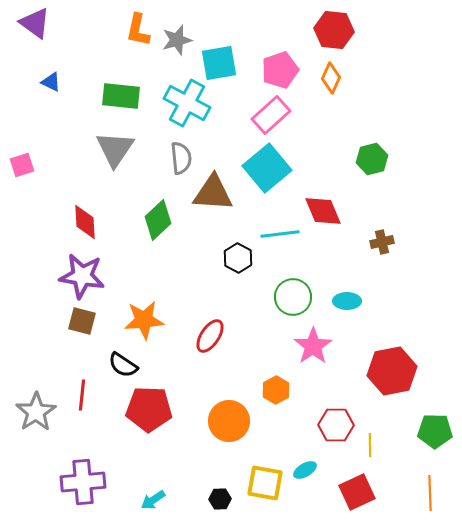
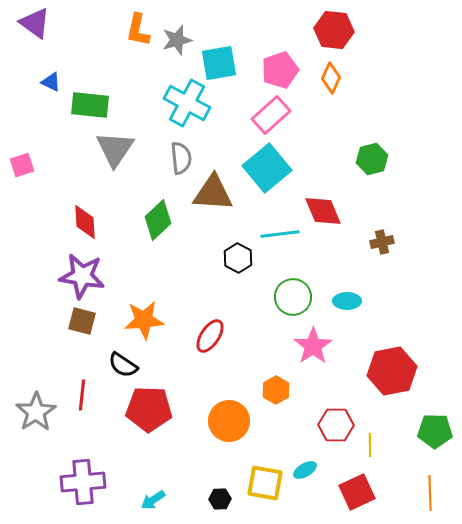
green rectangle at (121, 96): moved 31 px left, 9 px down
